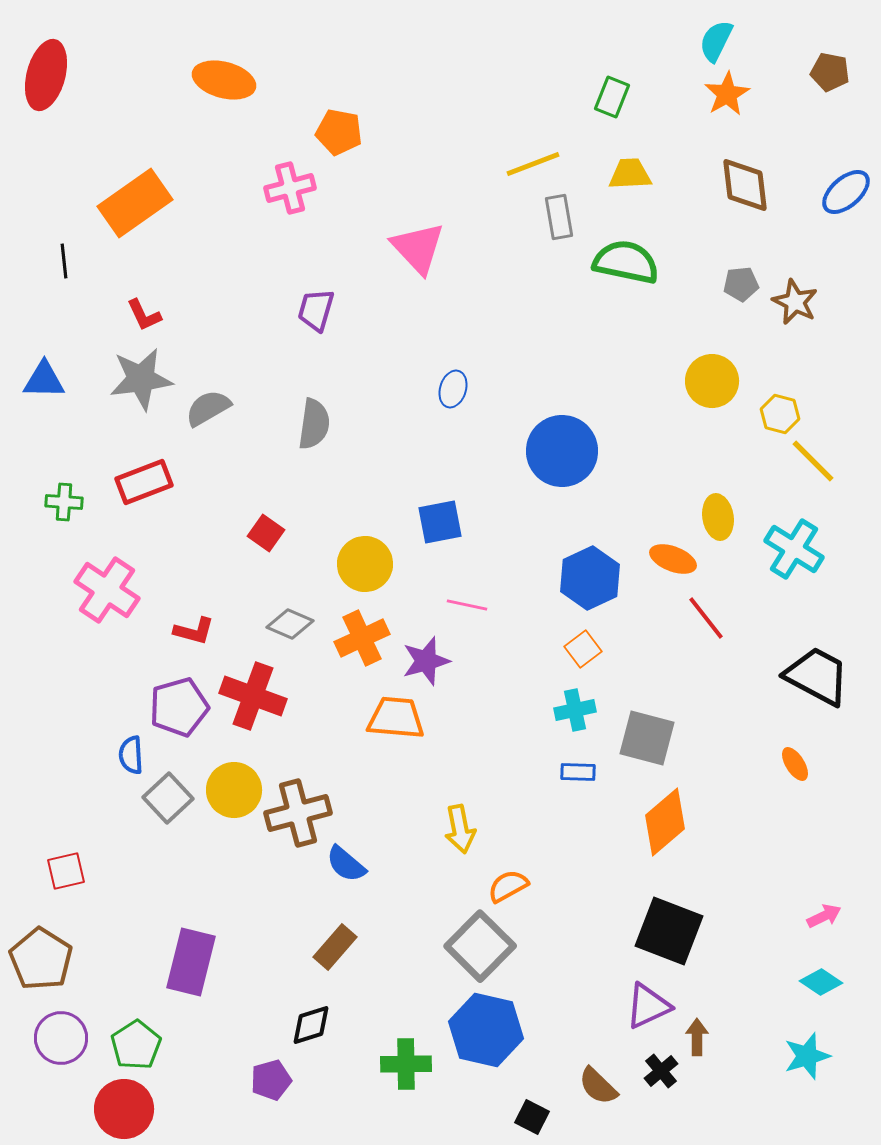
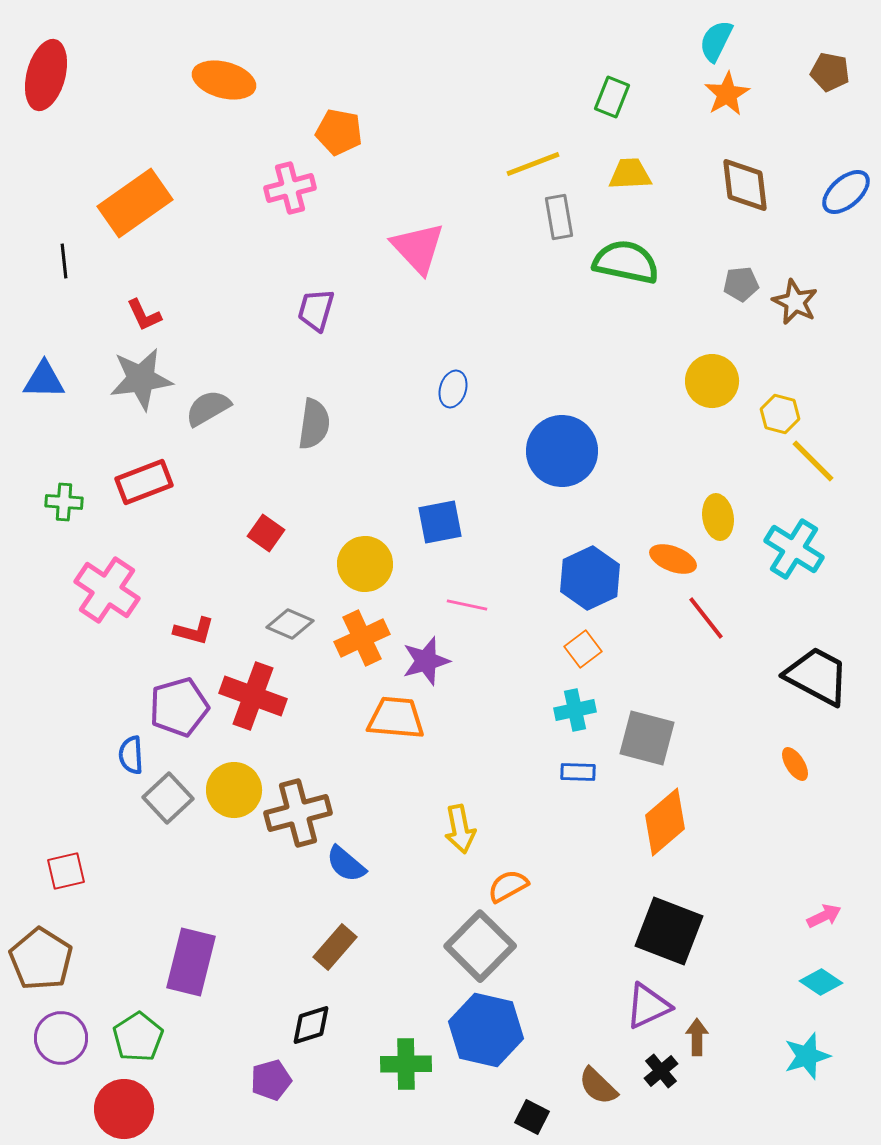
green pentagon at (136, 1045): moved 2 px right, 8 px up
